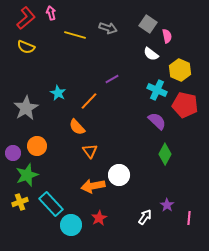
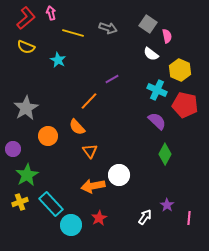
yellow line: moved 2 px left, 2 px up
cyan star: moved 33 px up
orange circle: moved 11 px right, 10 px up
purple circle: moved 4 px up
green star: rotated 10 degrees counterclockwise
